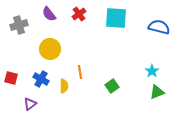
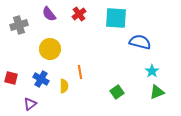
blue semicircle: moved 19 px left, 15 px down
green square: moved 5 px right, 6 px down
